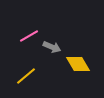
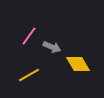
pink line: rotated 24 degrees counterclockwise
yellow line: moved 3 px right, 1 px up; rotated 10 degrees clockwise
